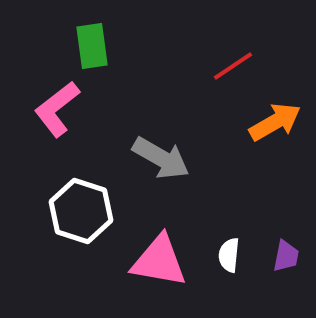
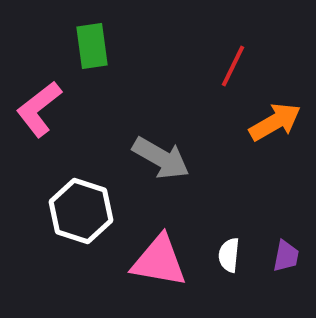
red line: rotated 30 degrees counterclockwise
pink L-shape: moved 18 px left
